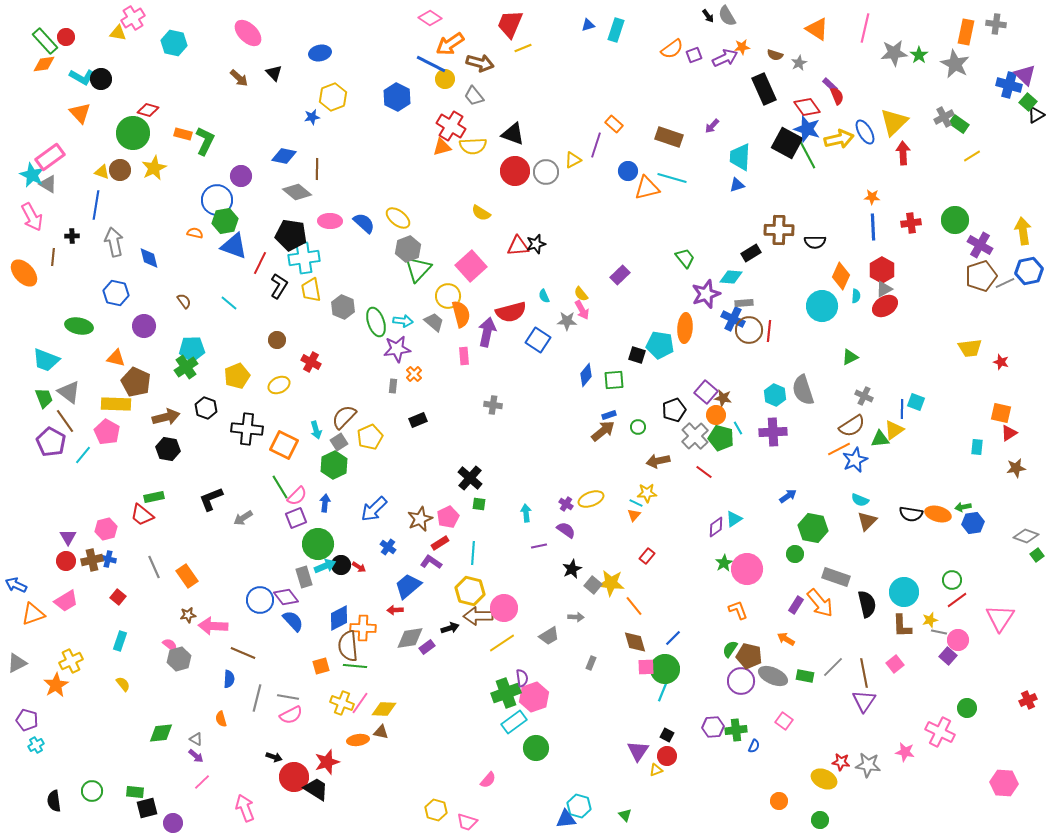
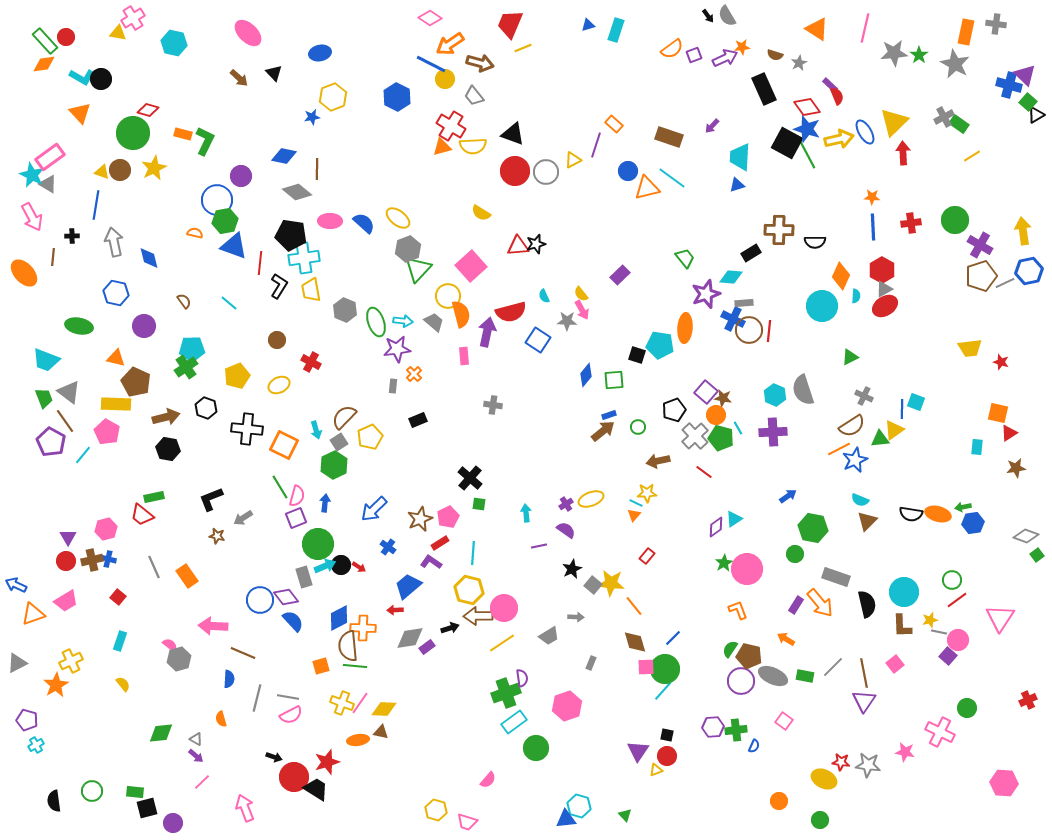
cyan line at (672, 178): rotated 20 degrees clockwise
red line at (260, 263): rotated 20 degrees counterclockwise
gray hexagon at (343, 307): moved 2 px right, 3 px down
orange square at (1001, 413): moved 3 px left
pink semicircle at (297, 496): rotated 30 degrees counterclockwise
purple cross at (566, 504): rotated 24 degrees clockwise
yellow hexagon at (470, 591): moved 1 px left, 1 px up
brown star at (188, 615): moved 29 px right, 79 px up; rotated 21 degrees clockwise
cyan line at (663, 691): rotated 20 degrees clockwise
pink hexagon at (534, 697): moved 33 px right, 9 px down
black square at (667, 735): rotated 16 degrees counterclockwise
